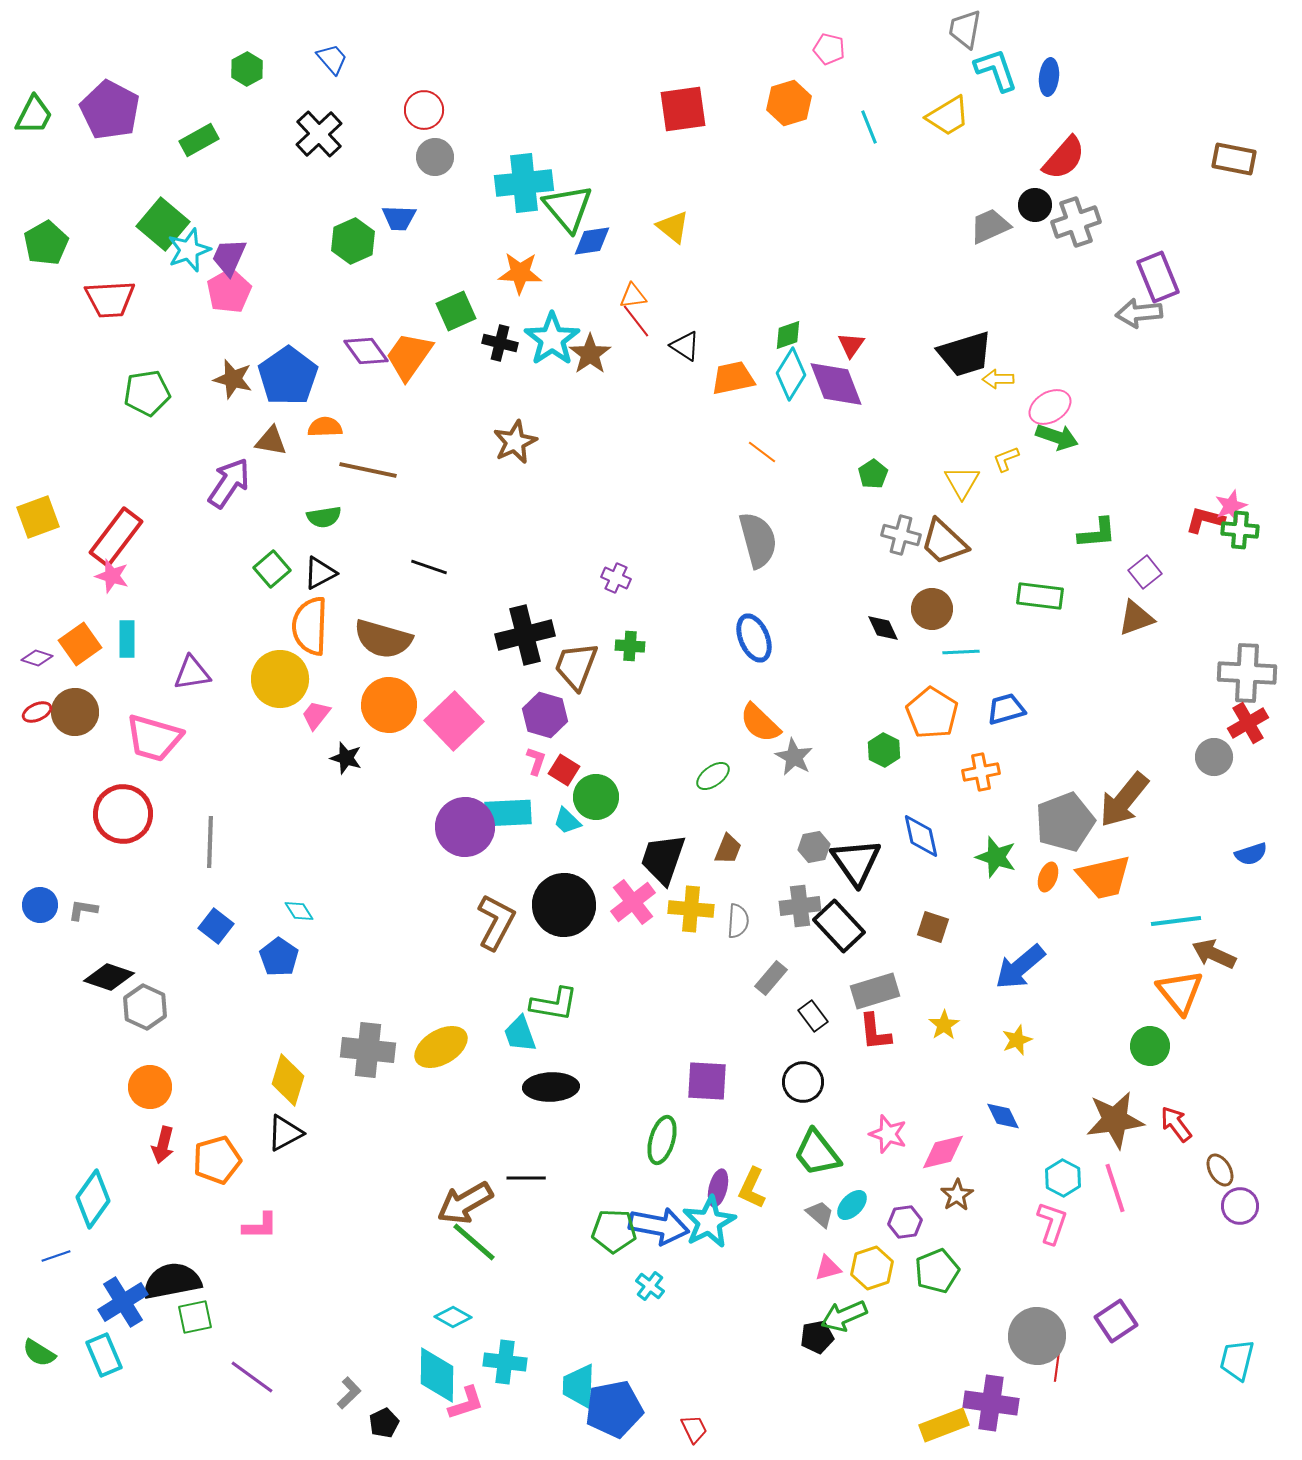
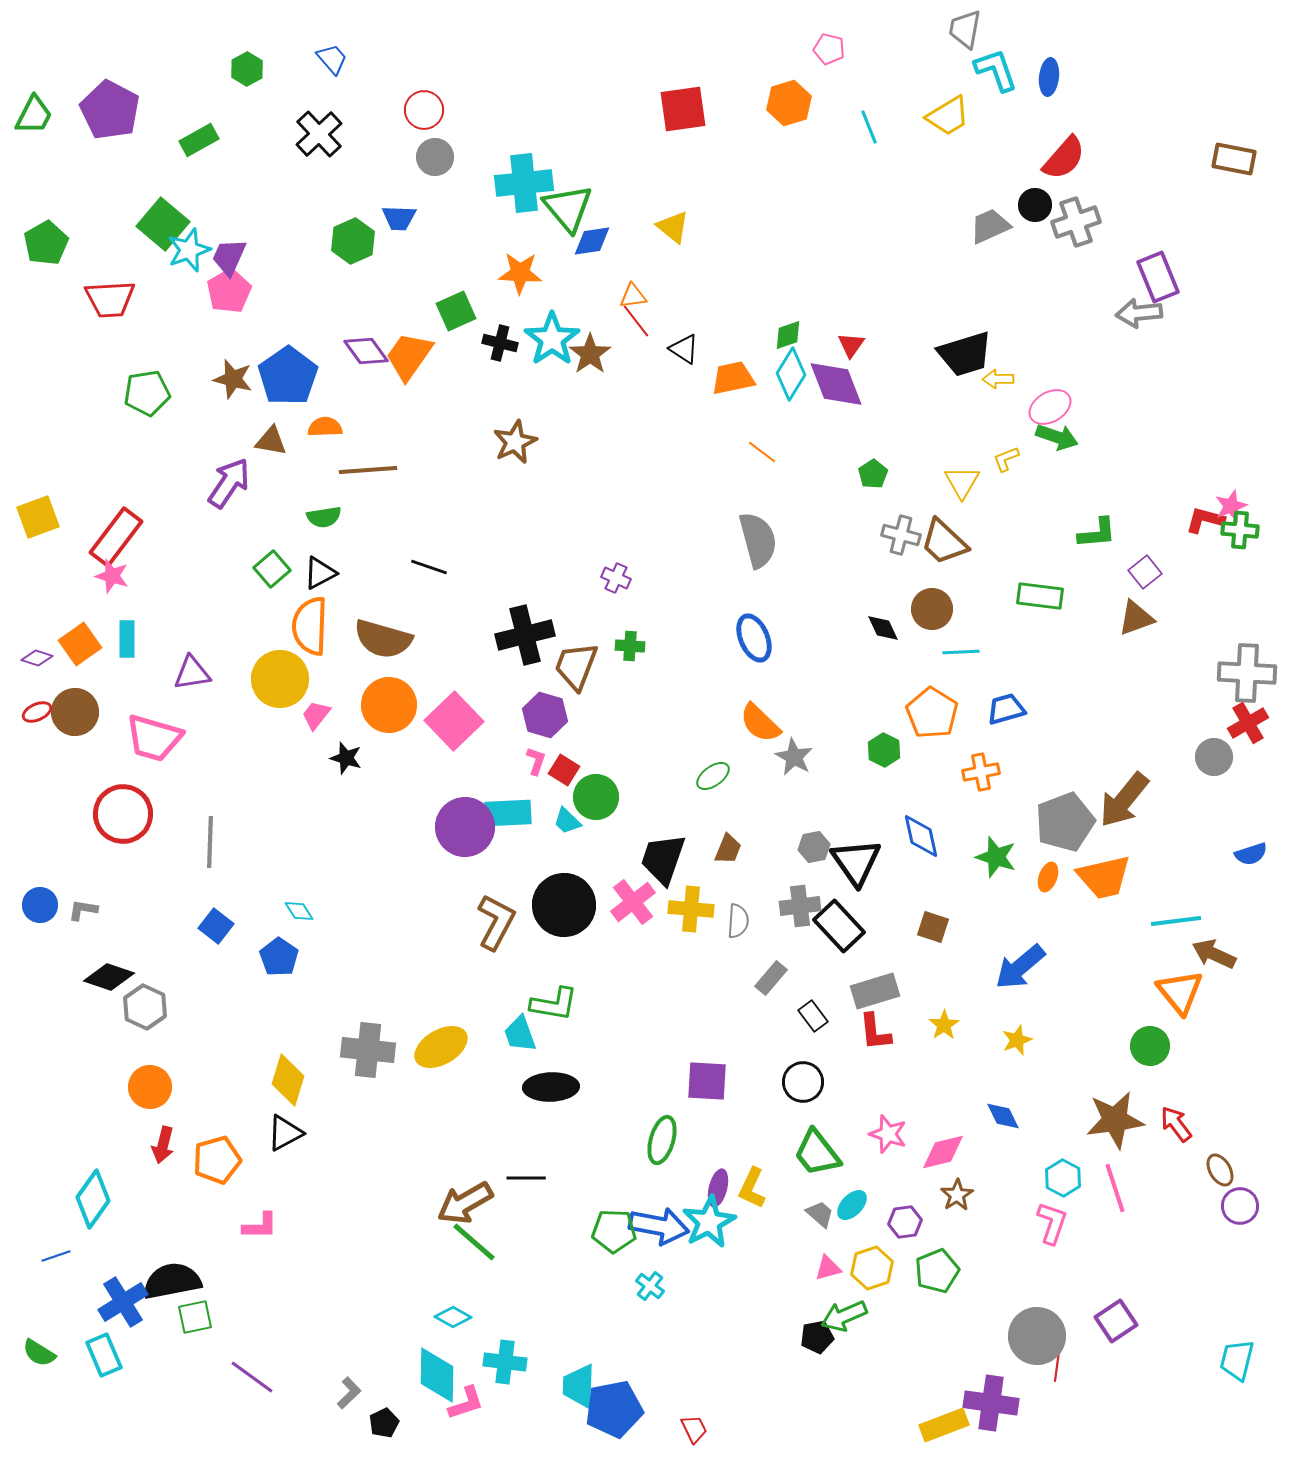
black triangle at (685, 346): moved 1 px left, 3 px down
brown line at (368, 470): rotated 16 degrees counterclockwise
